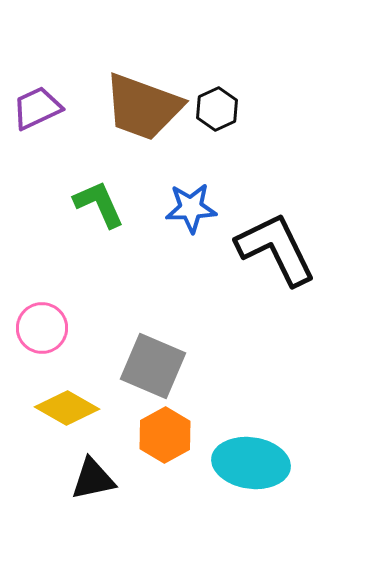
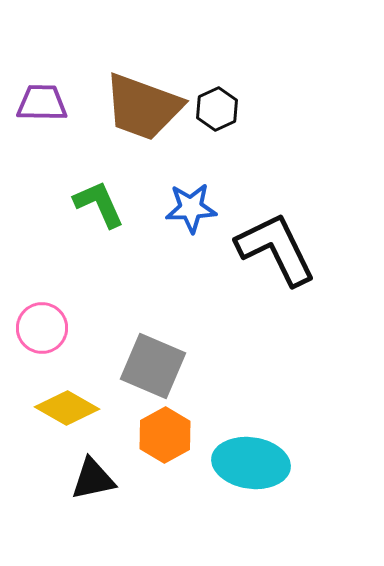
purple trapezoid: moved 5 px right, 5 px up; rotated 26 degrees clockwise
